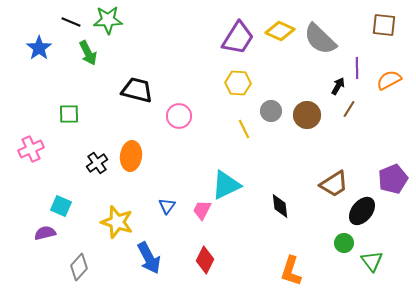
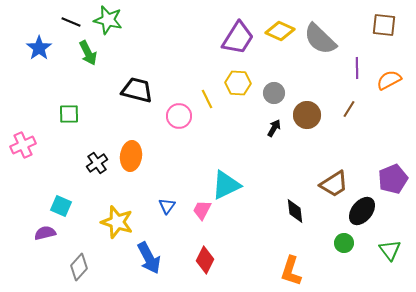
green star: rotated 16 degrees clockwise
black arrow: moved 64 px left, 42 px down
gray circle: moved 3 px right, 18 px up
yellow line: moved 37 px left, 30 px up
pink cross: moved 8 px left, 4 px up
black diamond: moved 15 px right, 5 px down
green triangle: moved 18 px right, 11 px up
